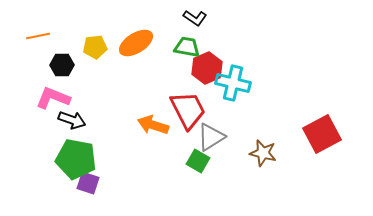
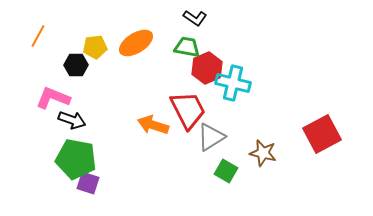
orange line: rotated 50 degrees counterclockwise
black hexagon: moved 14 px right
green square: moved 28 px right, 10 px down
